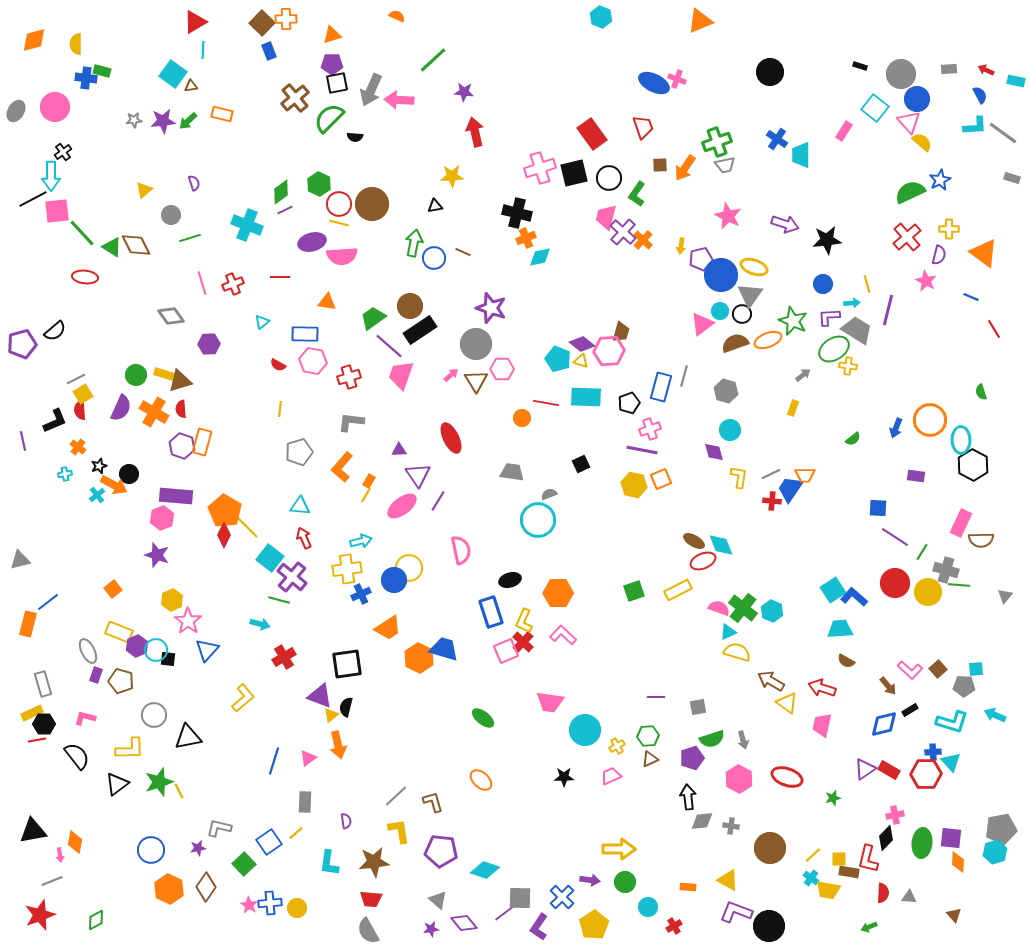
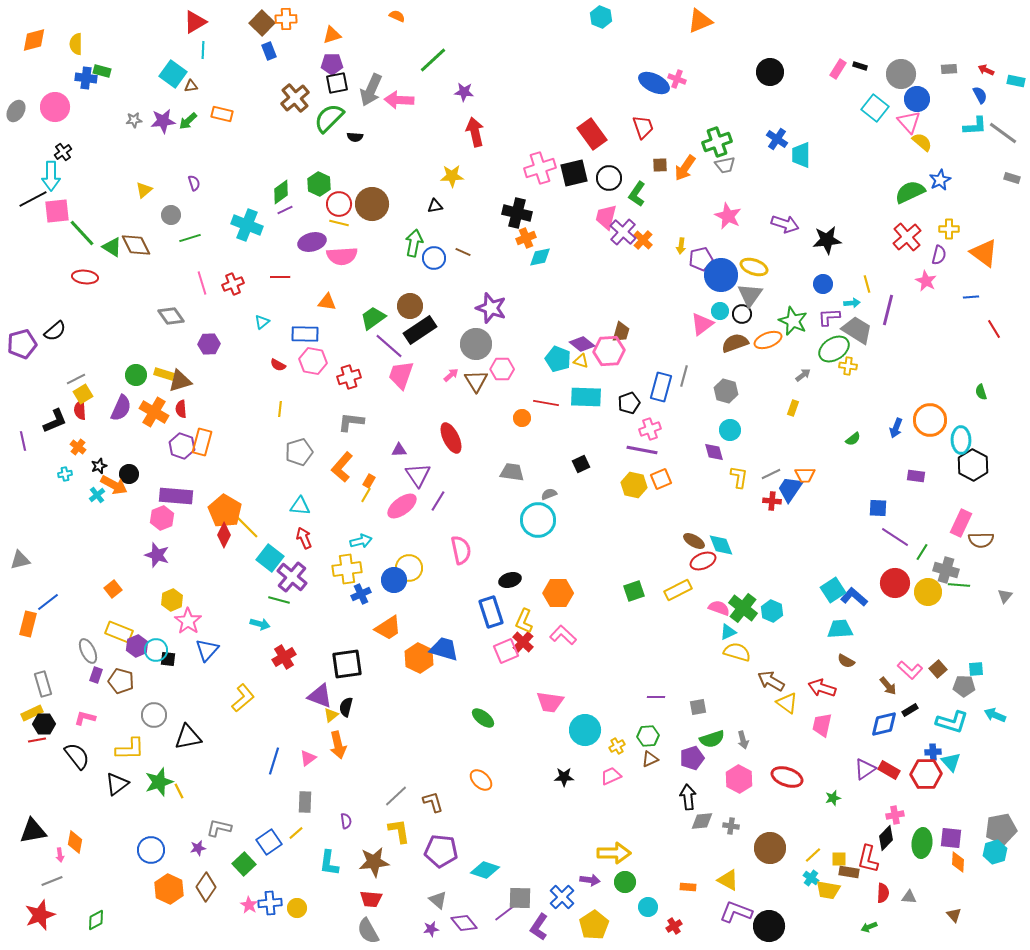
pink rectangle at (844, 131): moved 6 px left, 62 px up
blue line at (971, 297): rotated 28 degrees counterclockwise
yellow arrow at (619, 849): moved 5 px left, 4 px down
